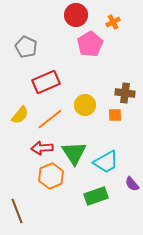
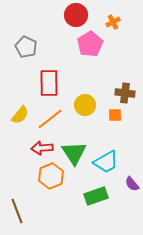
red rectangle: moved 3 px right, 1 px down; rotated 68 degrees counterclockwise
